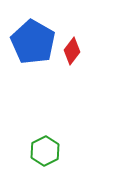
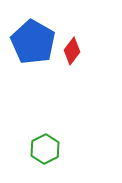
green hexagon: moved 2 px up
